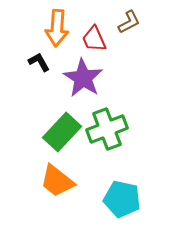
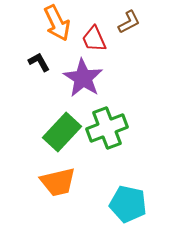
orange arrow: moved 5 px up; rotated 30 degrees counterclockwise
green cross: moved 1 px up
orange trapezoid: moved 1 px right, 1 px down; rotated 51 degrees counterclockwise
cyan pentagon: moved 6 px right, 5 px down
